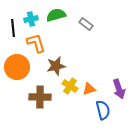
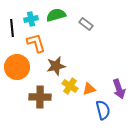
black line: moved 1 px left
